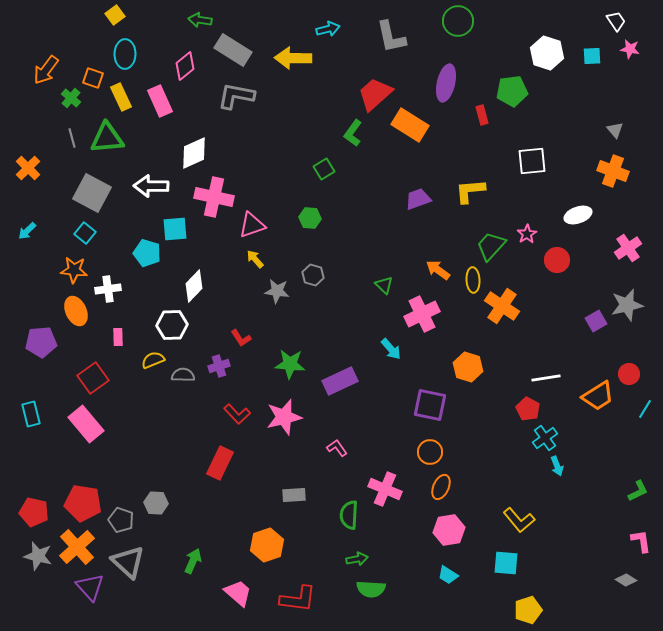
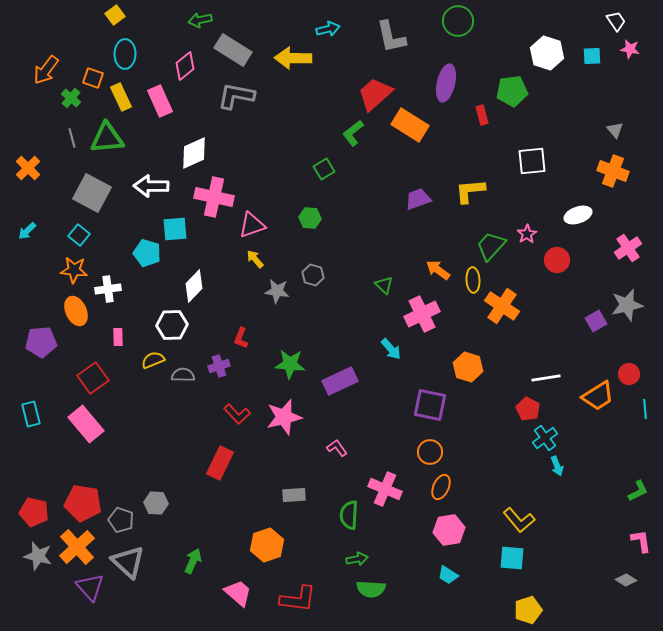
green arrow at (200, 20): rotated 20 degrees counterclockwise
green L-shape at (353, 133): rotated 16 degrees clockwise
cyan square at (85, 233): moved 6 px left, 2 px down
red L-shape at (241, 338): rotated 55 degrees clockwise
cyan line at (645, 409): rotated 36 degrees counterclockwise
cyan square at (506, 563): moved 6 px right, 5 px up
